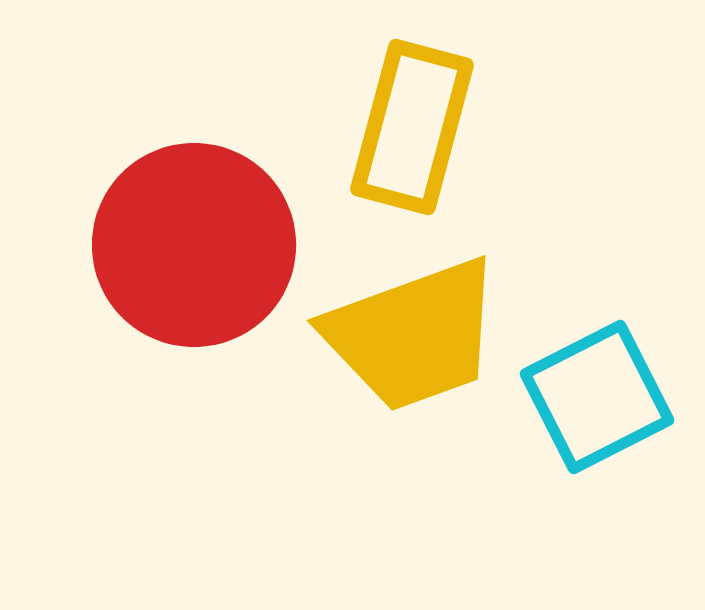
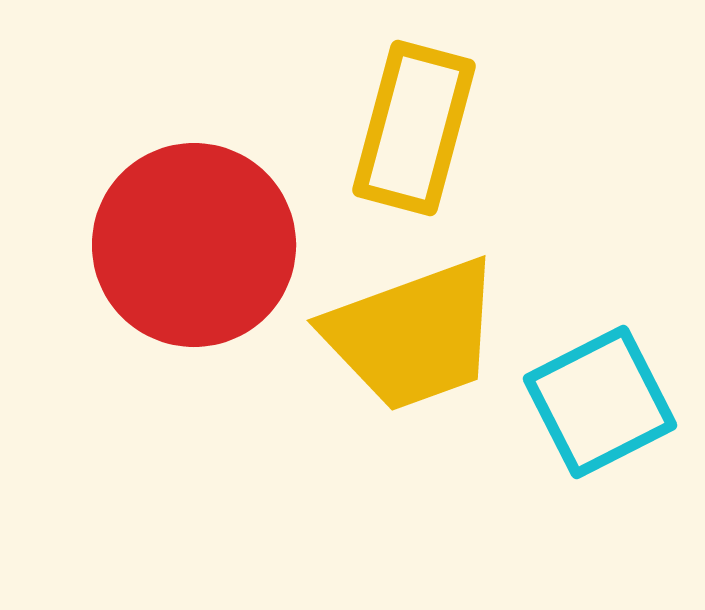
yellow rectangle: moved 2 px right, 1 px down
cyan square: moved 3 px right, 5 px down
